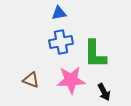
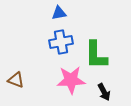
green L-shape: moved 1 px right, 1 px down
brown triangle: moved 15 px left
